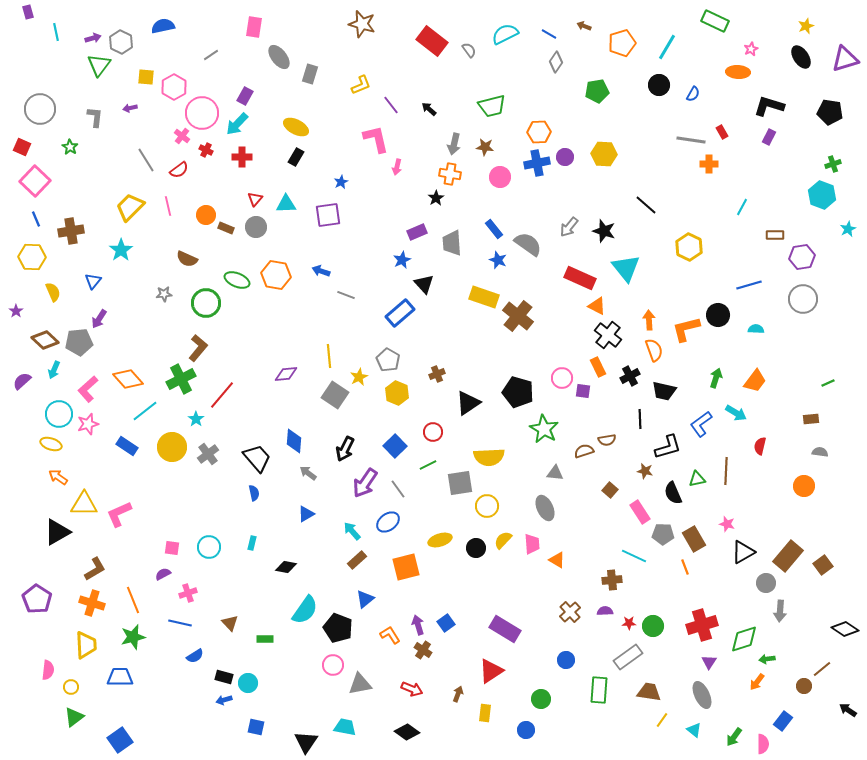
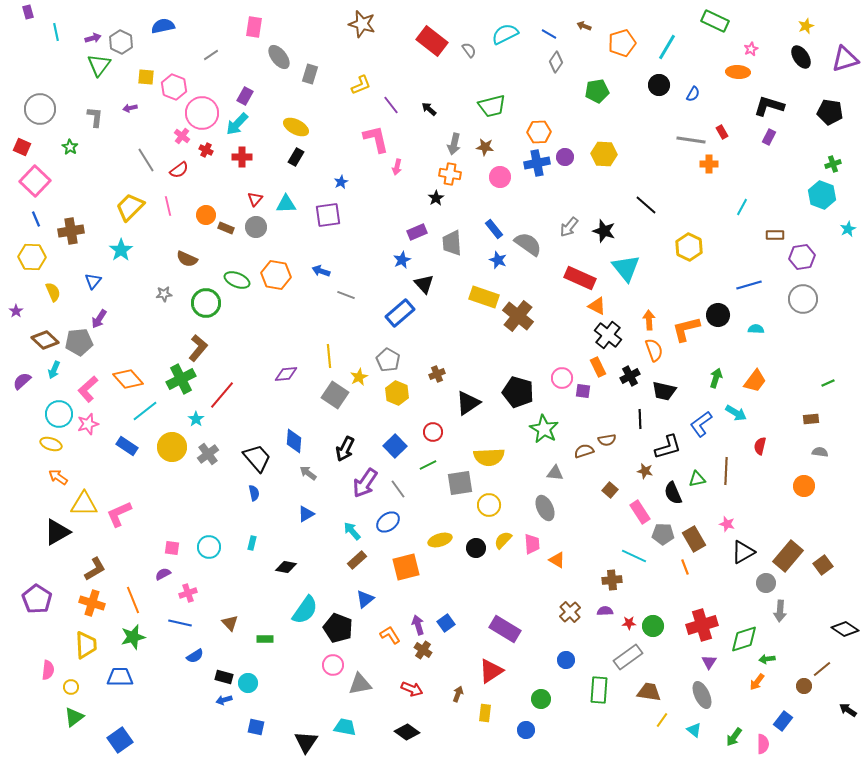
pink hexagon at (174, 87): rotated 10 degrees counterclockwise
yellow circle at (487, 506): moved 2 px right, 1 px up
